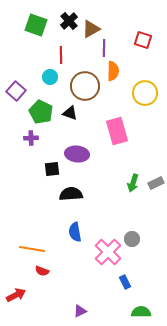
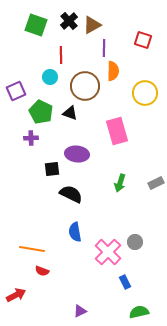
brown triangle: moved 1 px right, 4 px up
purple square: rotated 24 degrees clockwise
green arrow: moved 13 px left
black semicircle: rotated 30 degrees clockwise
gray circle: moved 3 px right, 3 px down
green semicircle: moved 2 px left; rotated 12 degrees counterclockwise
